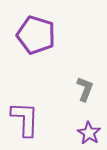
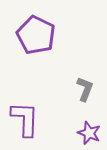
purple pentagon: rotated 9 degrees clockwise
purple star: rotated 10 degrees counterclockwise
